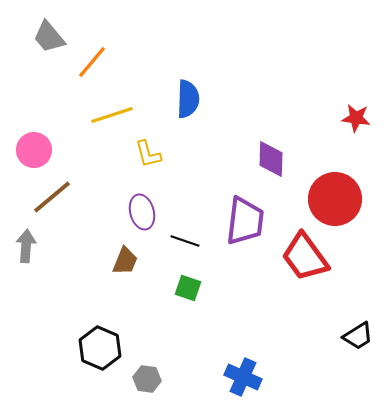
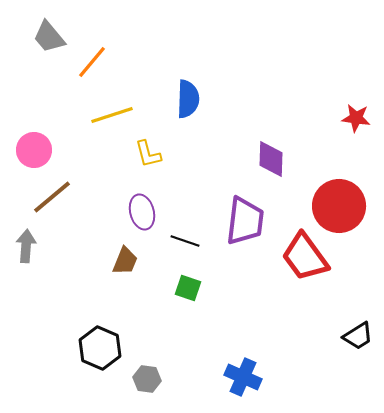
red circle: moved 4 px right, 7 px down
